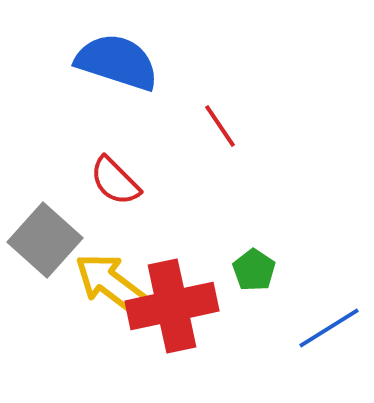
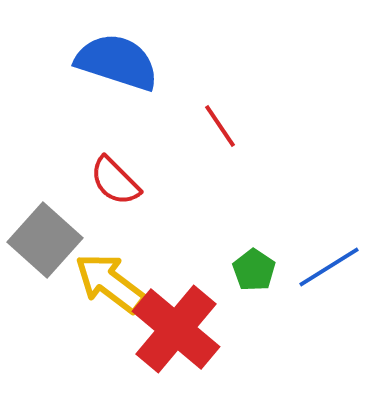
red cross: moved 4 px right, 23 px down; rotated 38 degrees counterclockwise
blue line: moved 61 px up
